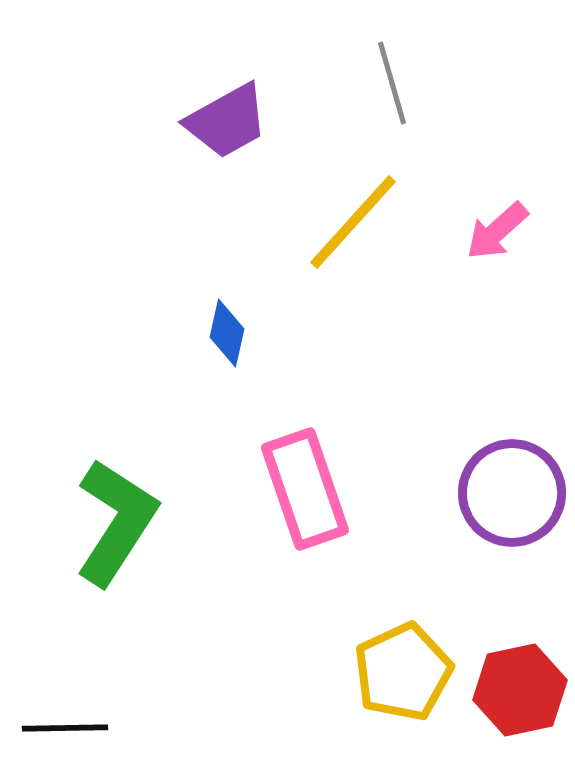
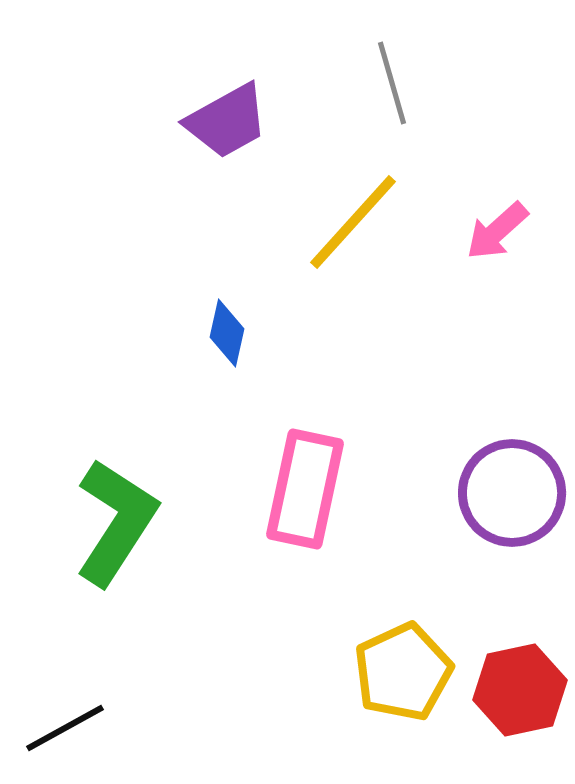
pink rectangle: rotated 31 degrees clockwise
black line: rotated 28 degrees counterclockwise
